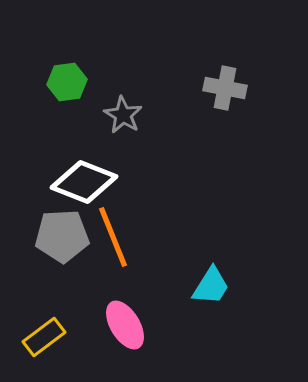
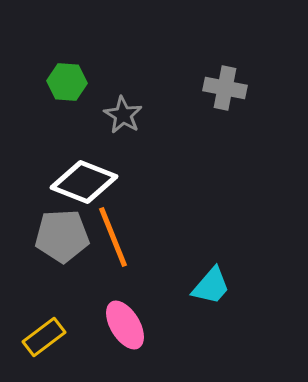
green hexagon: rotated 12 degrees clockwise
cyan trapezoid: rotated 9 degrees clockwise
